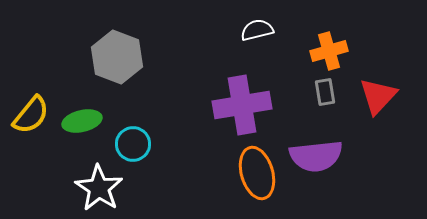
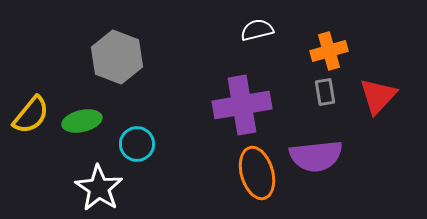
cyan circle: moved 4 px right
